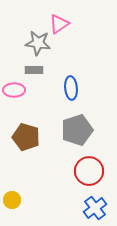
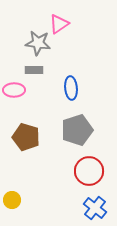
blue cross: rotated 15 degrees counterclockwise
